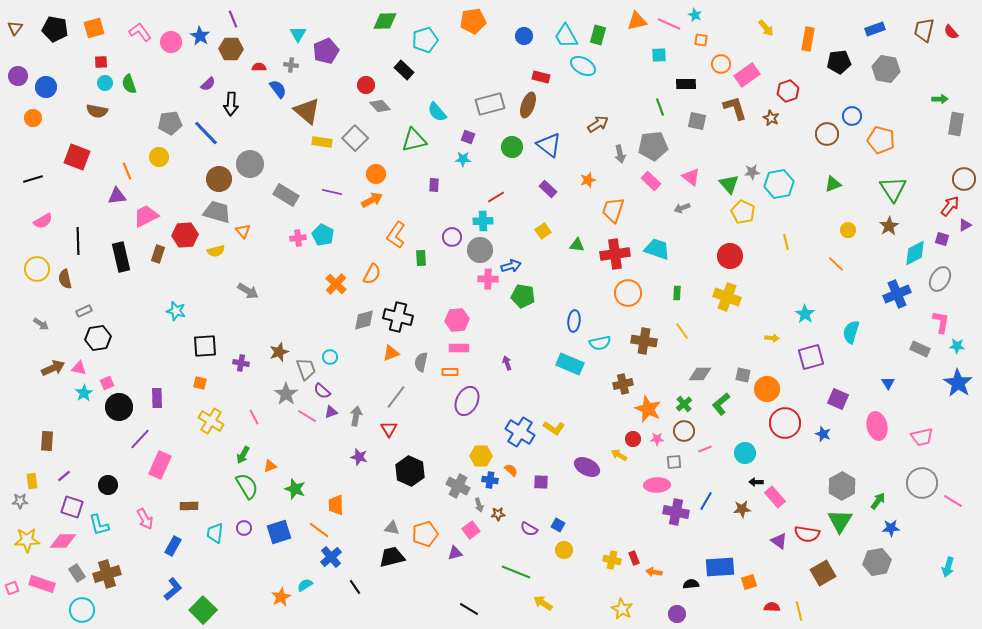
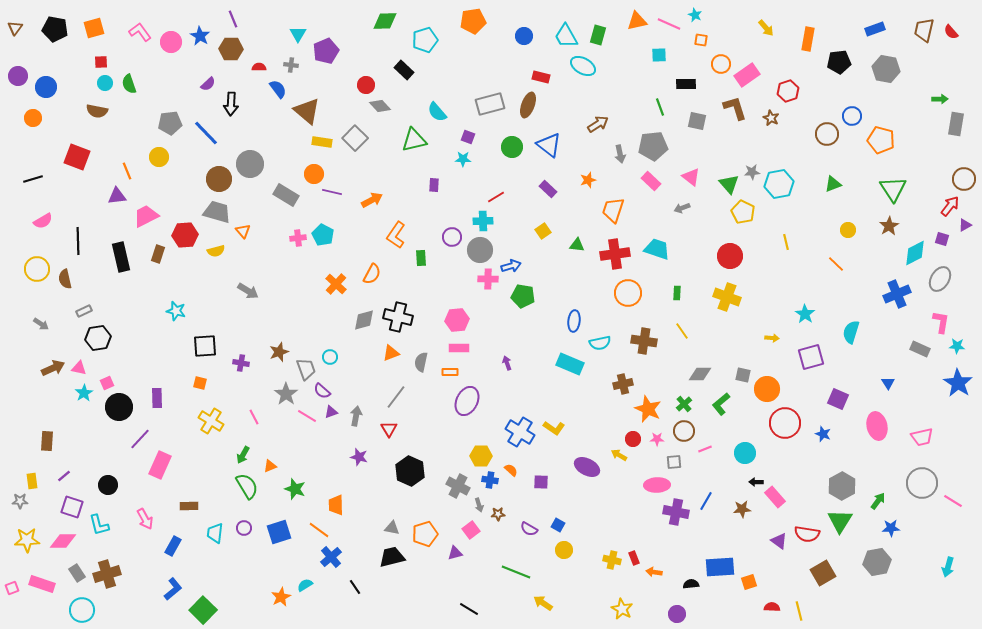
orange circle at (376, 174): moved 62 px left
